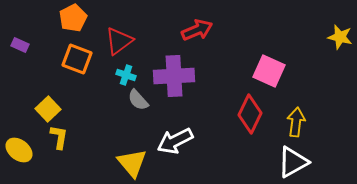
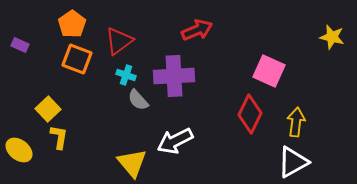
orange pentagon: moved 1 px left, 6 px down; rotated 8 degrees counterclockwise
yellow star: moved 8 px left
